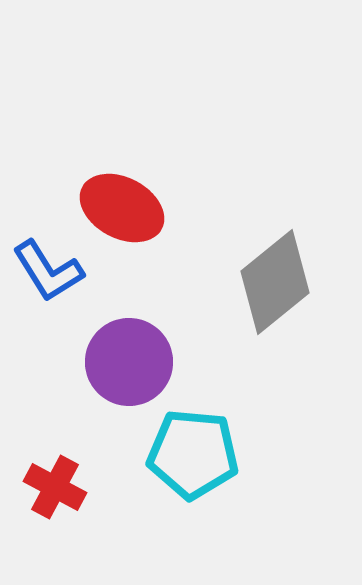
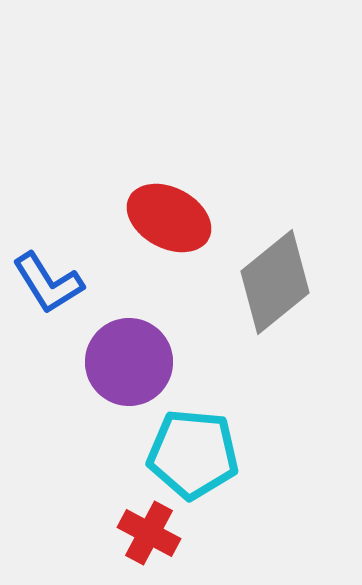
red ellipse: moved 47 px right, 10 px down
blue L-shape: moved 12 px down
red cross: moved 94 px right, 46 px down
